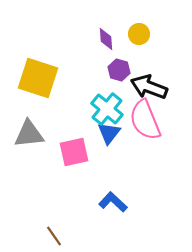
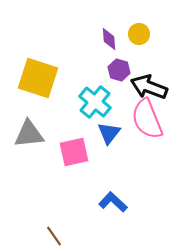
purple diamond: moved 3 px right
cyan cross: moved 12 px left, 7 px up
pink semicircle: moved 2 px right, 1 px up
